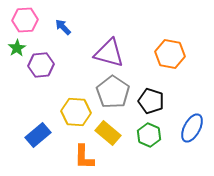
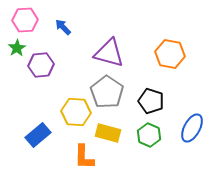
gray pentagon: moved 6 px left
yellow rectangle: rotated 25 degrees counterclockwise
